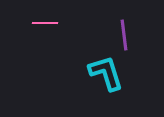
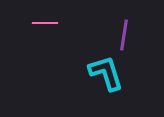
purple line: rotated 16 degrees clockwise
